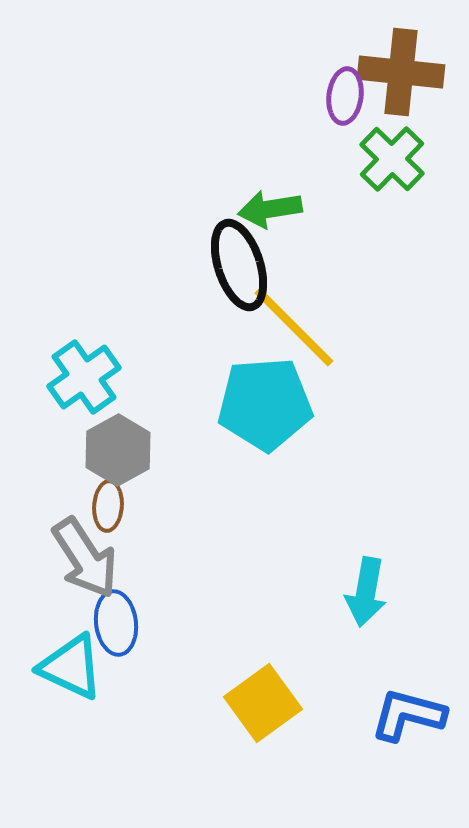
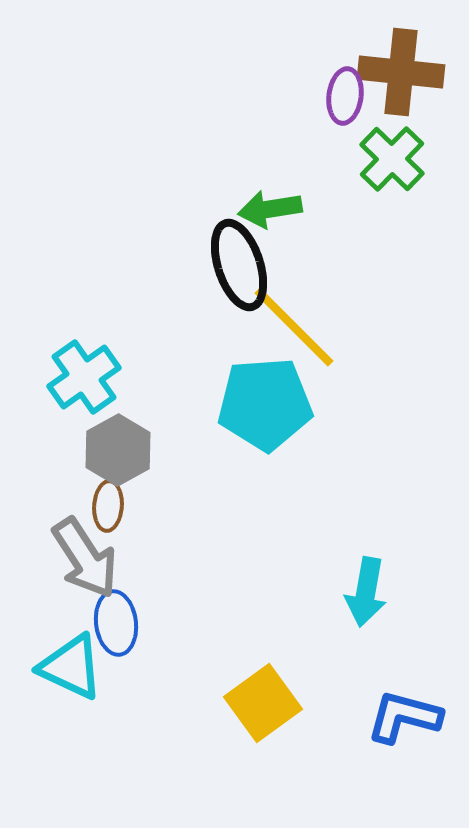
blue L-shape: moved 4 px left, 2 px down
